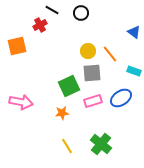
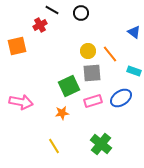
yellow line: moved 13 px left
